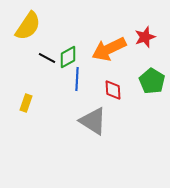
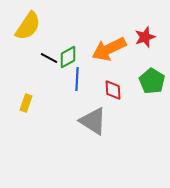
black line: moved 2 px right
